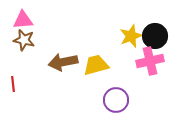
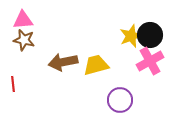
black circle: moved 5 px left, 1 px up
pink cross: rotated 16 degrees counterclockwise
purple circle: moved 4 px right
